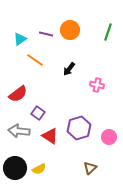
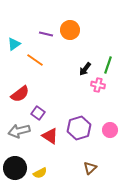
green line: moved 33 px down
cyan triangle: moved 6 px left, 5 px down
black arrow: moved 16 px right
pink cross: moved 1 px right
red semicircle: moved 2 px right
gray arrow: rotated 20 degrees counterclockwise
pink circle: moved 1 px right, 7 px up
yellow semicircle: moved 1 px right, 4 px down
